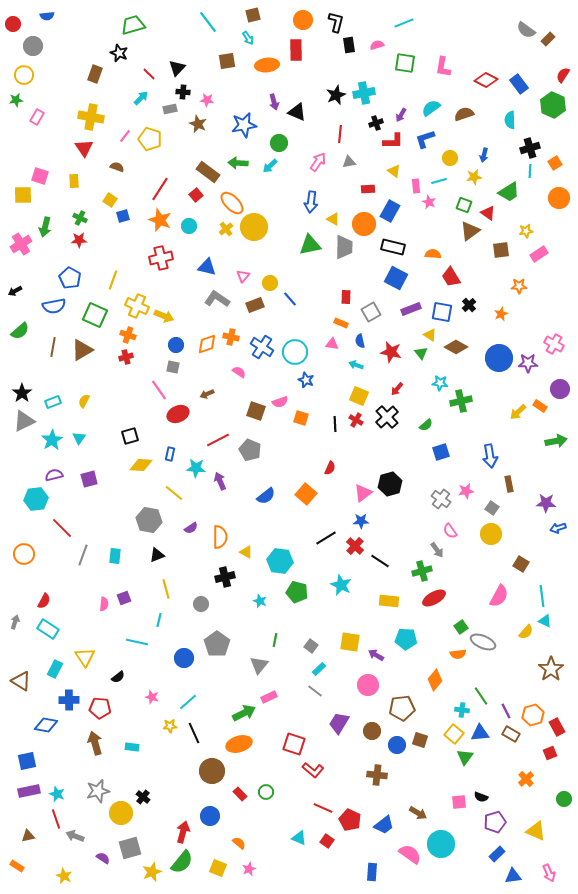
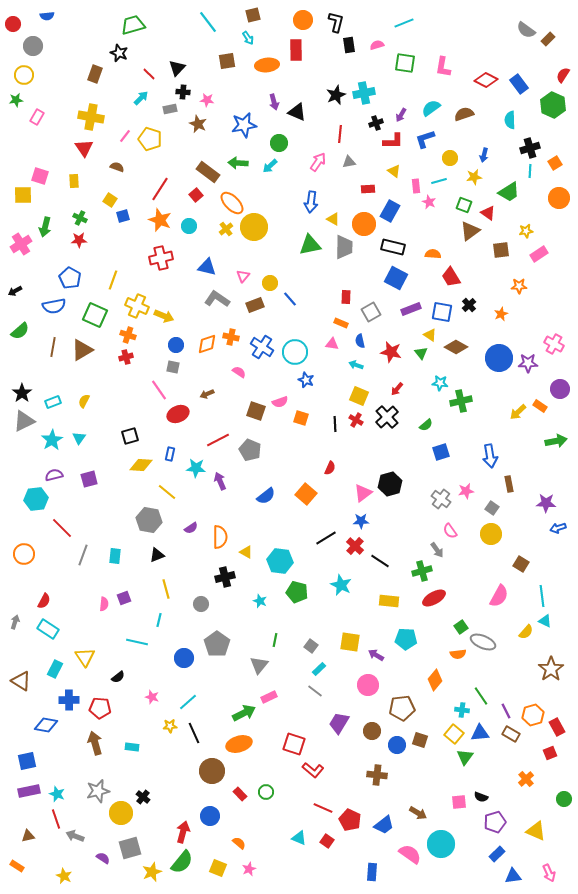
yellow line at (174, 493): moved 7 px left, 1 px up
